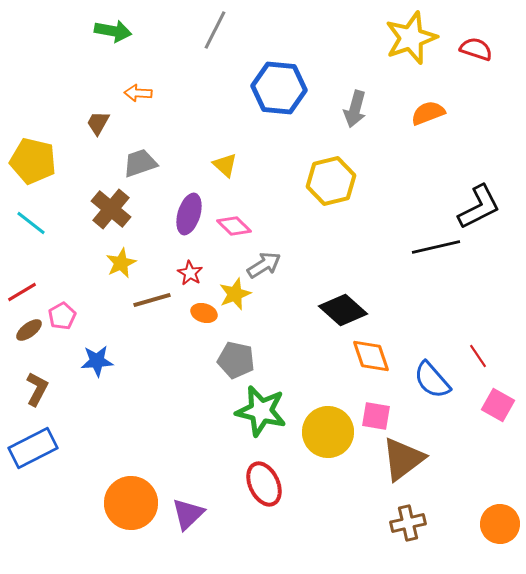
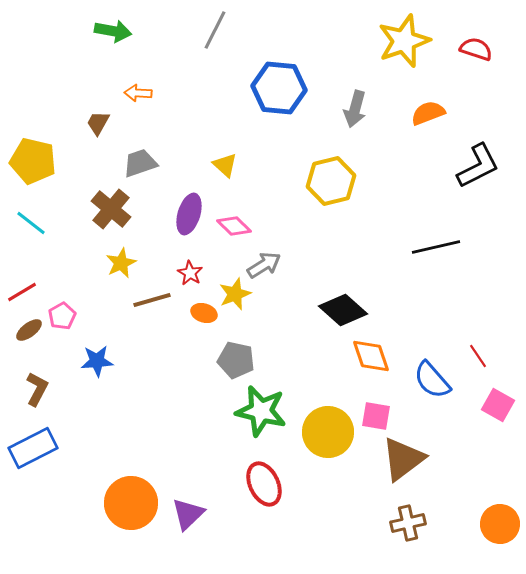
yellow star at (411, 38): moved 7 px left, 3 px down
black L-shape at (479, 207): moved 1 px left, 41 px up
